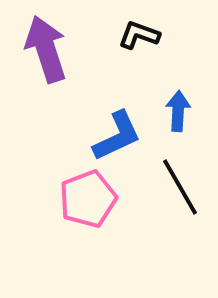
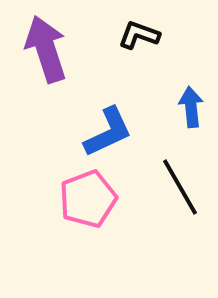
blue arrow: moved 13 px right, 4 px up; rotated 9 degrees counterclockwise
blue L-shape: moved 9 px left, 4 px up
